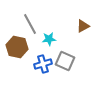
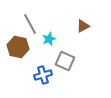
cyan star: rotated 16 degrees counterclockwise
brown hexagon: moved 1 px right
blue cross: moved 11 px down
